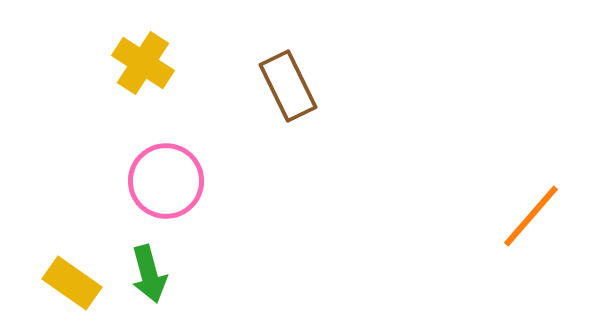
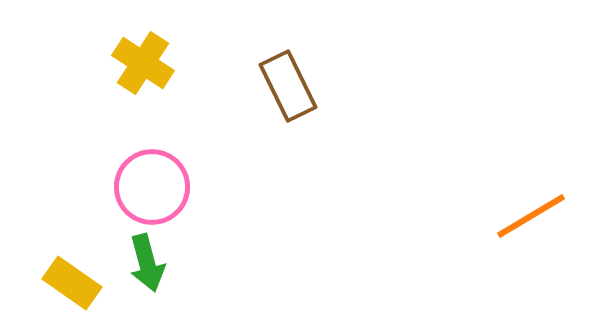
pink circle: moved 14 px left, 6 px down
orange line: rotated 18 degrees clockwise
green arrow: moved 2 px left, 11 px up
